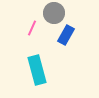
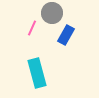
gray circle: moved 2 px left
cyan rectangle: moved 3 px down
